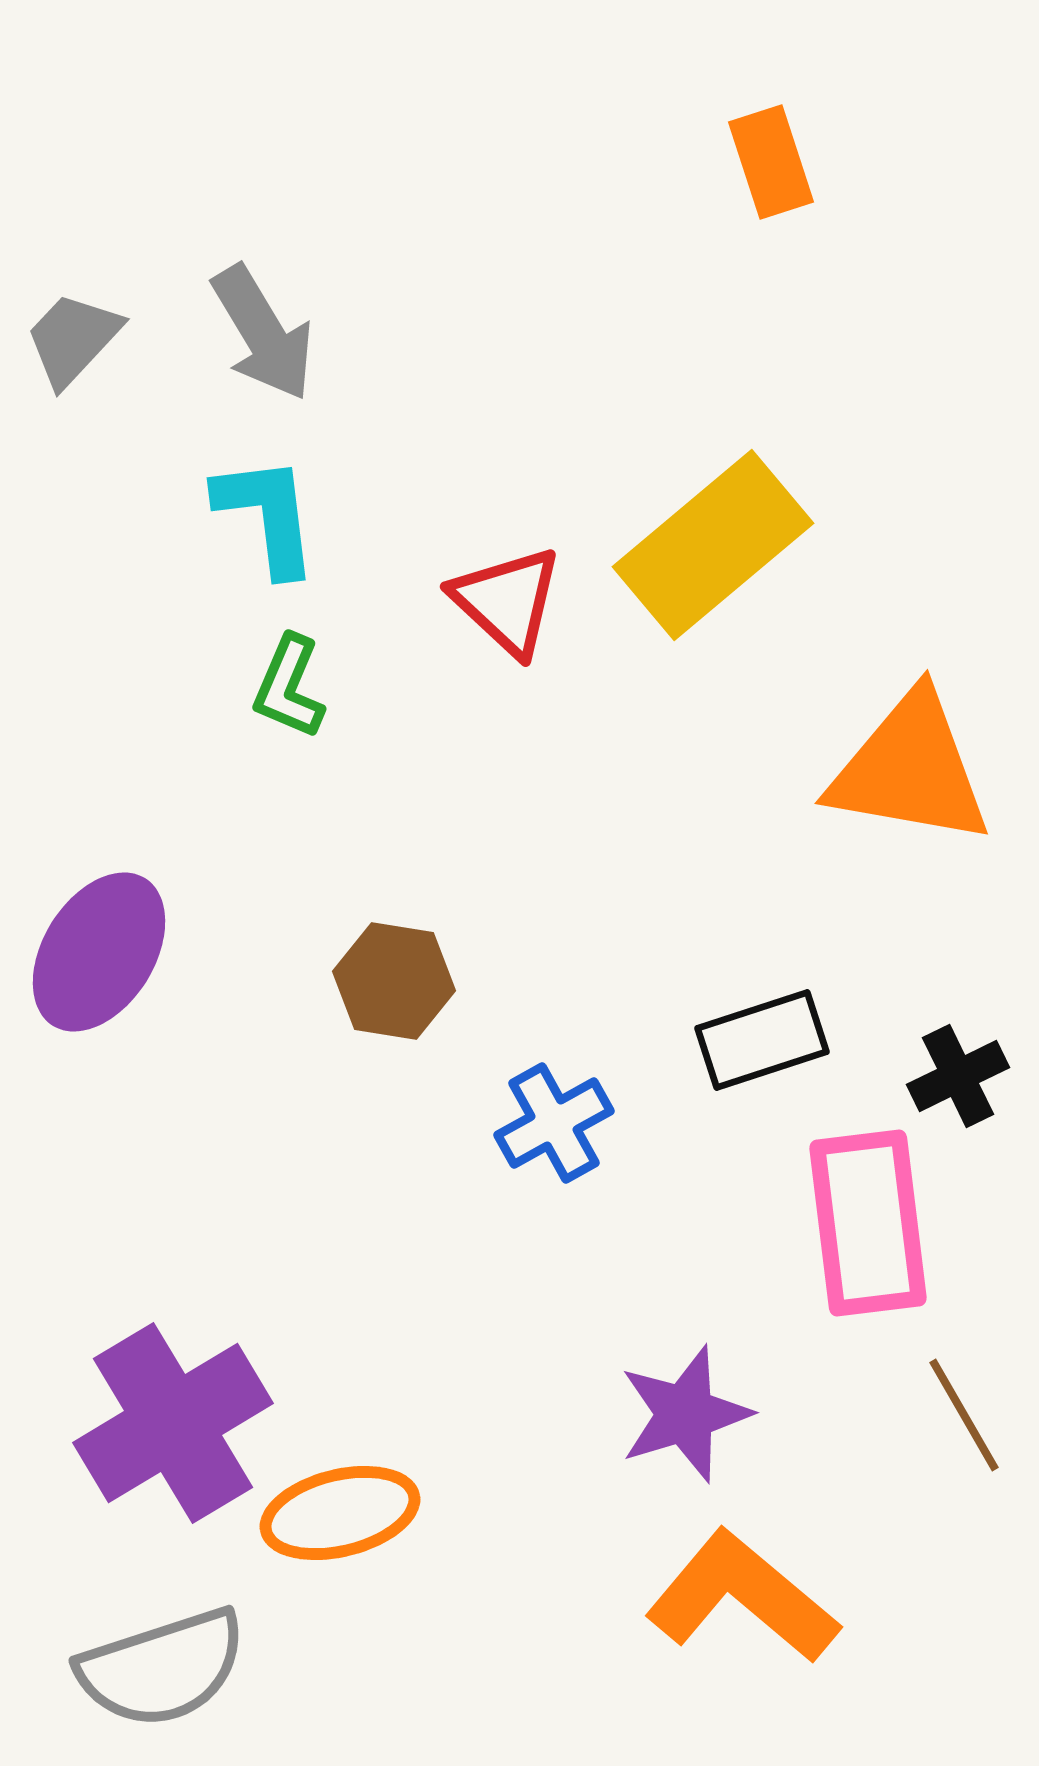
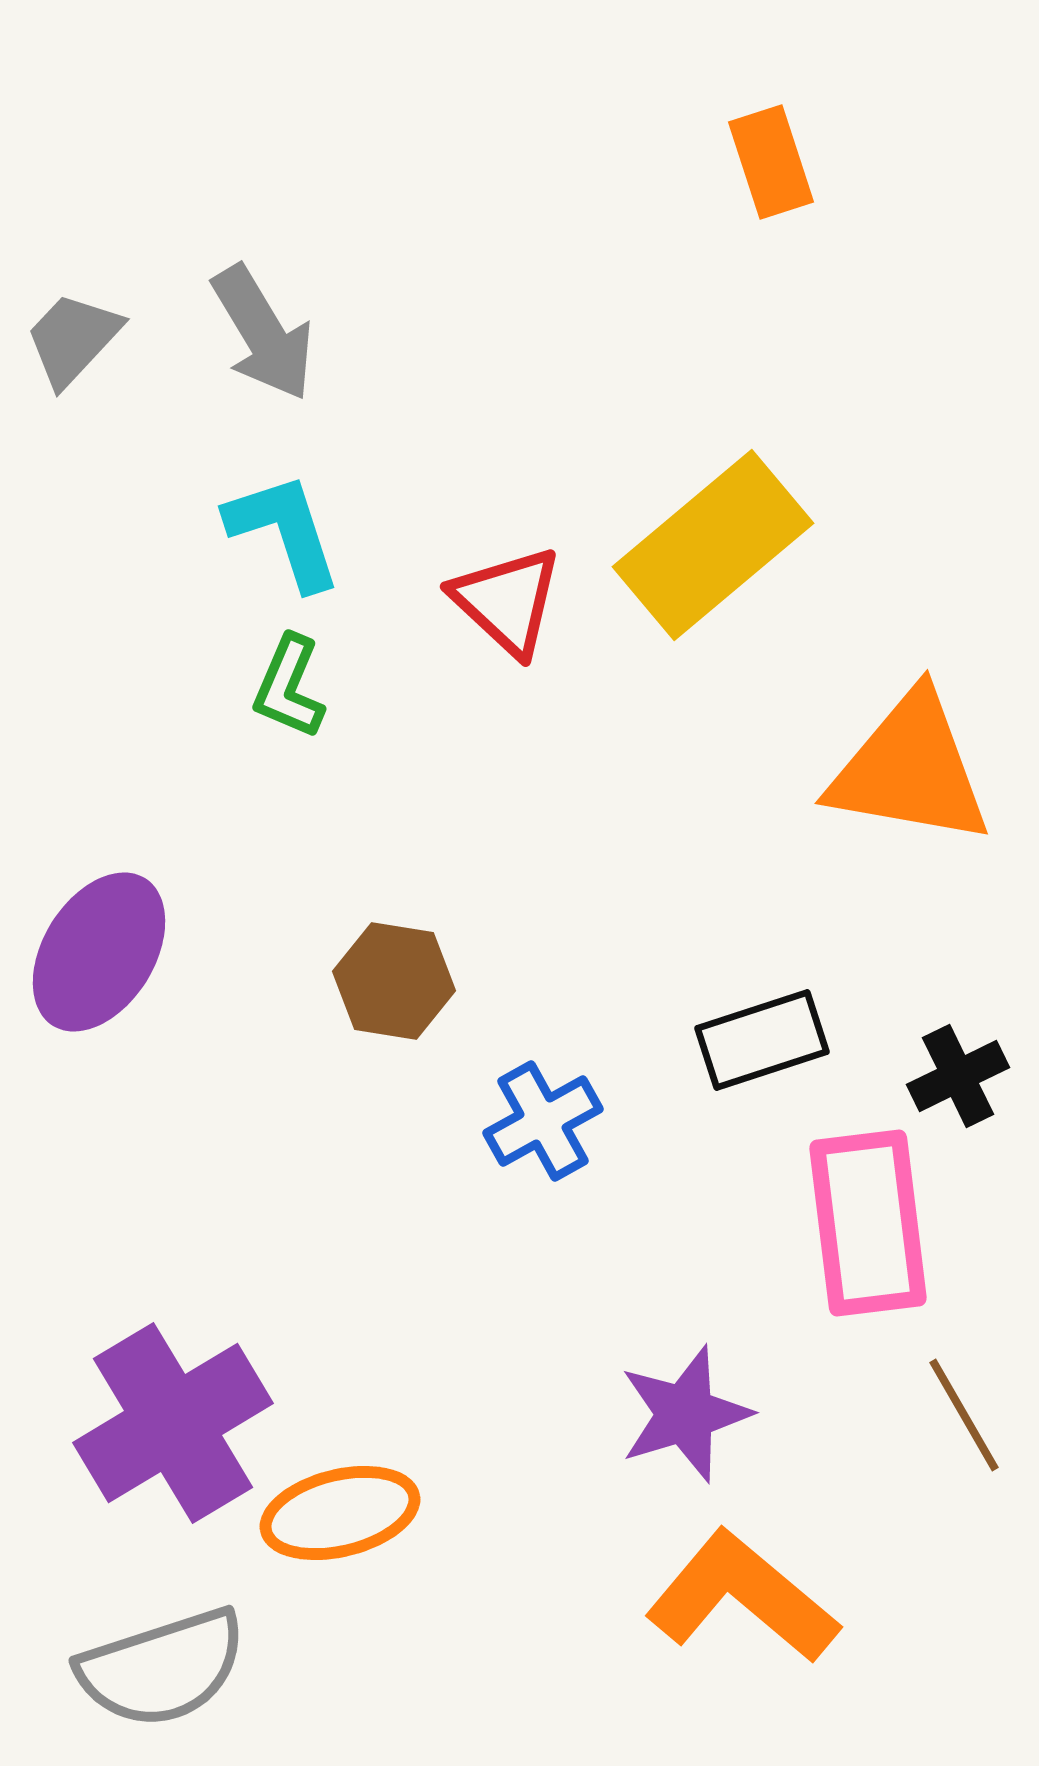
cyan L-shape: moved 17 px right, 16 px down; rotated 11 degrees counterclockwise
blue cross: moved 11 px left, 2 px up
